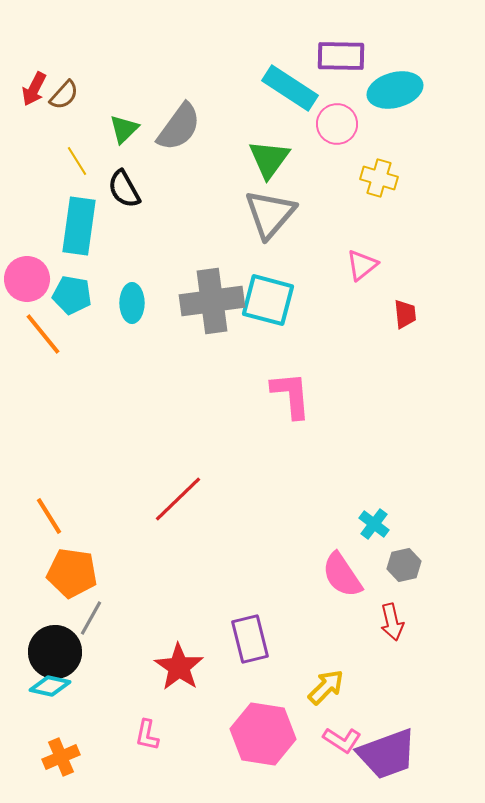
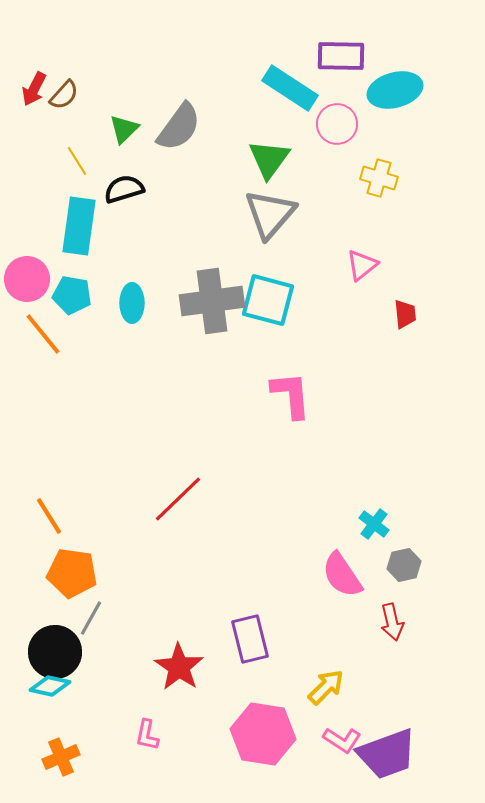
black semicircle at (124, 189): rotated 102 degrees clockwise
